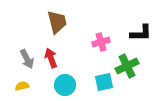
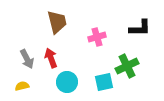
black L-shape: moved 1 px left, 5 px up
pink cross: moved 4 px left, 5 px up
cyan circle: moved 2 px right, 3 px up
